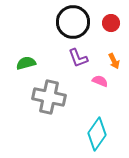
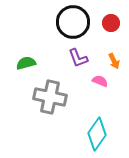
gray cross: moved 1 px right
